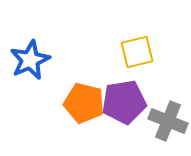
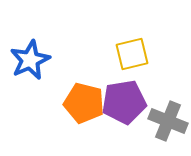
yellow square: moved 5 px left, 2 px down
